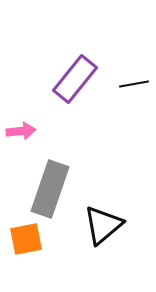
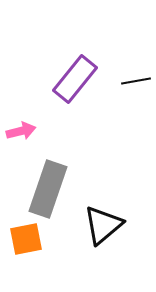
black line: moved 2 px right, 3 px up
pink arrow: rotated 8 degrees counterclockwise
gray rectangle: moved 2 px left
